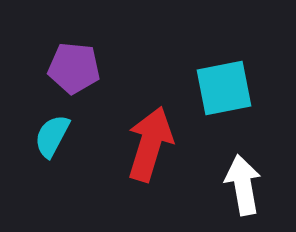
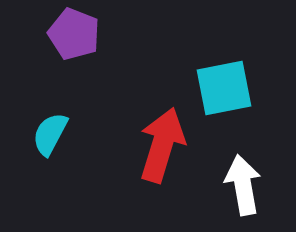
purple pentagon: moved 34 px up; rotated 15 degrees clockwise
cyan semicircle: moved 2 px left, 2 px up
red arrow: moved 12 px right, 1 px down
